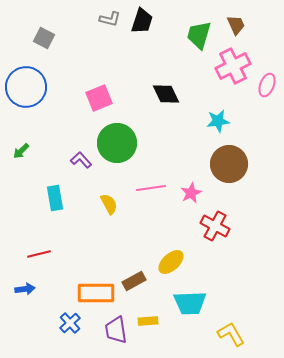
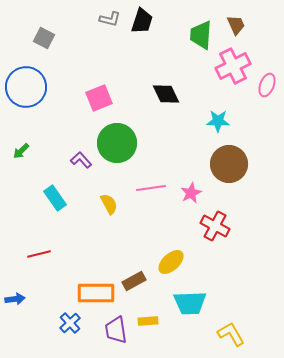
green trapezoid: moved 2 px right; rotated 12 degrees counterclockwise
cyan star: rotated 10 degrees clockwise
cyan rectangle: rotated 25 degrees counterclockwise
blue arrow: moved 10 px left, 10 px down
